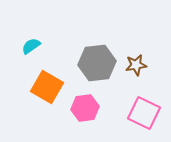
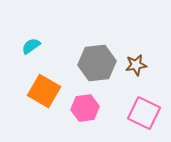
orange square: moved 3 px left, 4 px down
